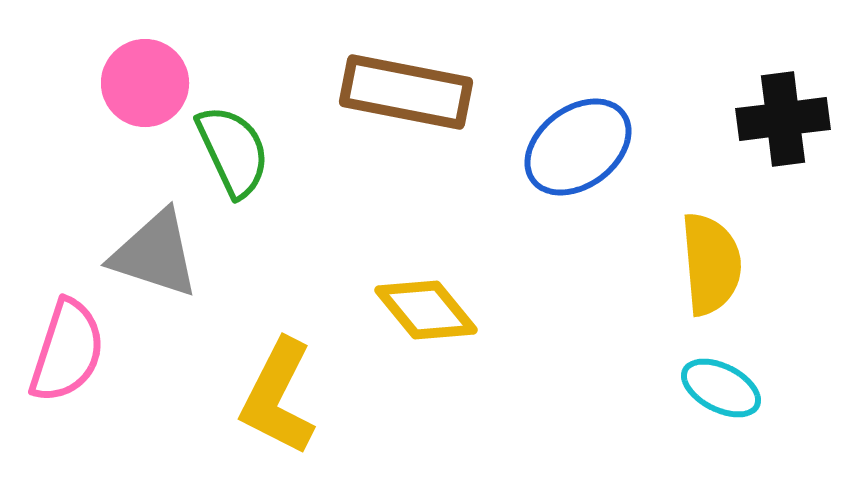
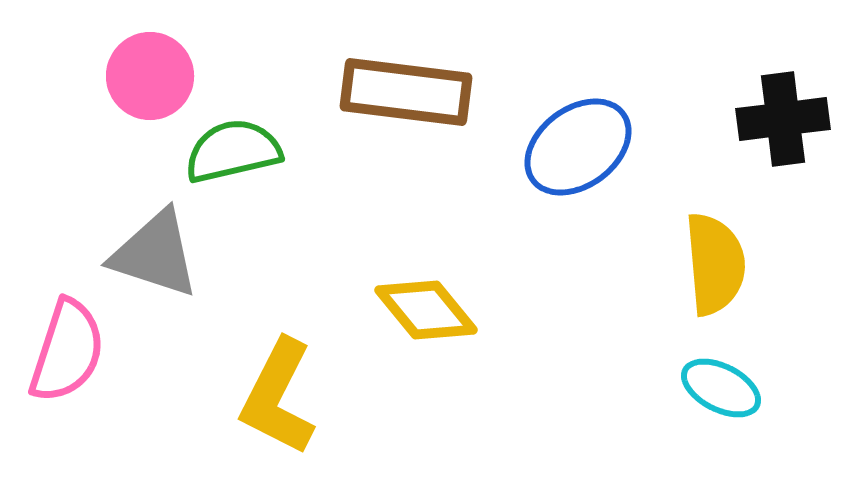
pink circle: moved 5 px right, 7 px up
brown rectangle: rotated 4 degrees counterclockwise
green semicircle: rotated 78 degrees counterclockwise
yellow semicircle: moved 4 px right
